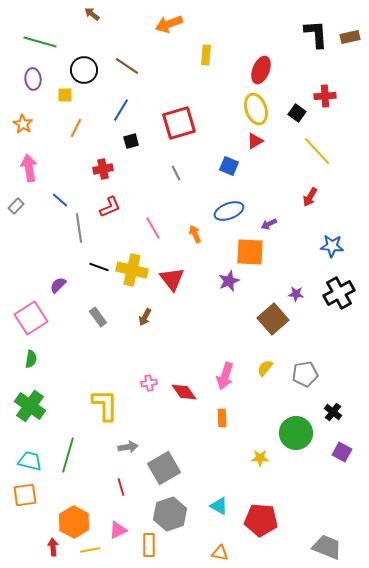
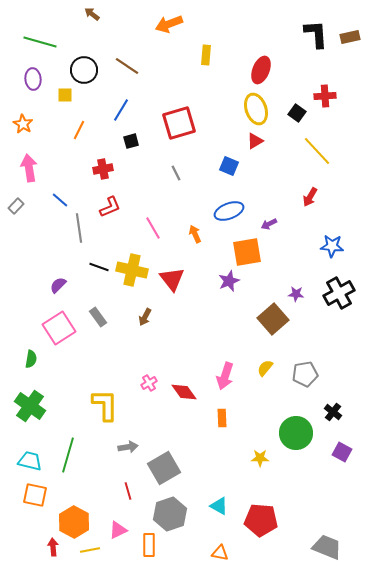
orange line at (76, 128): moved 3 px right, 2 px down
orange square at (250, 252): moved 3 px left; rotated 12 degrees counterclockwise
pink square at (31, 318): moved 28 px right, 10 px down
pink cross at (149, 383): rotated 21 degrees counterclockwise
red line at (121, 487): moved 7 px right, 4 px down
orange square at (25, 495): moved 10 px right; rotated 20 degrees clockwise
